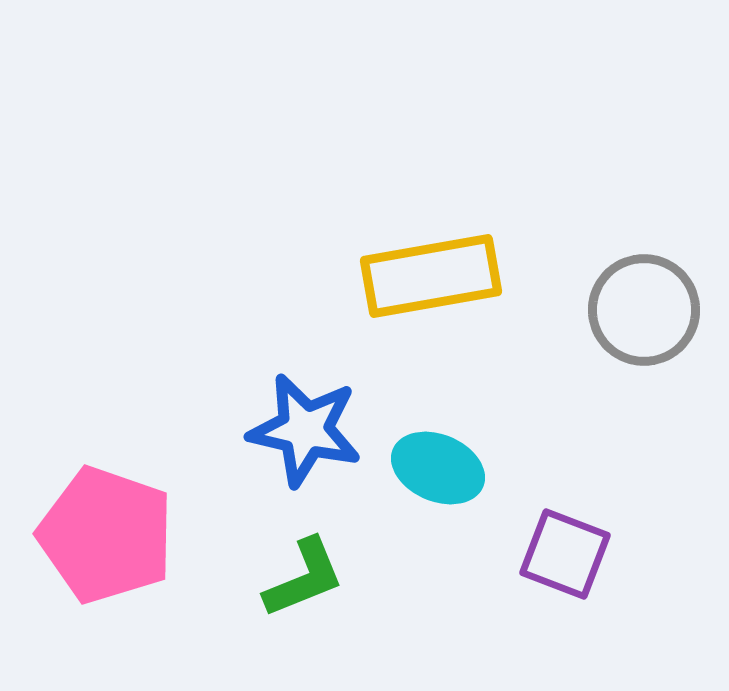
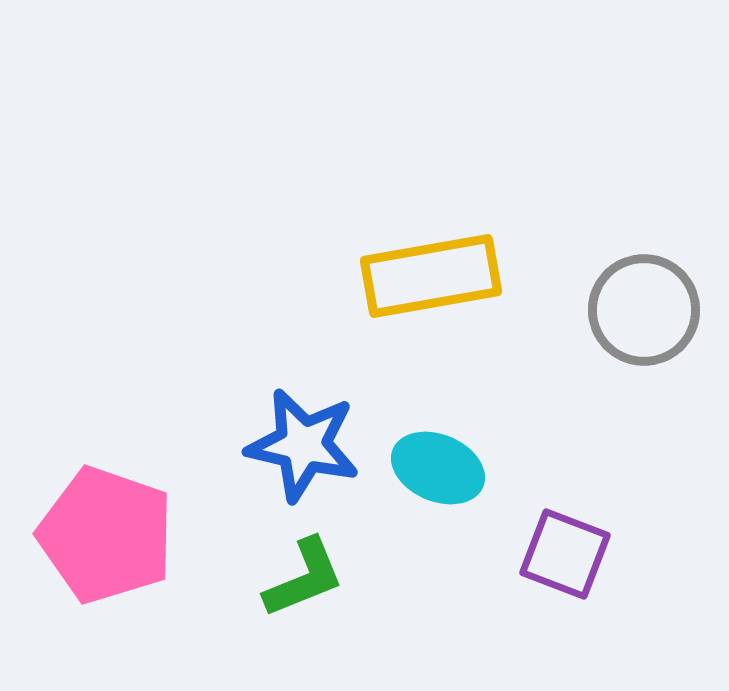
blue star: moved 2 px left, 15 px down
